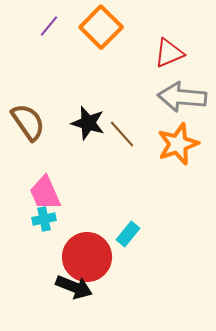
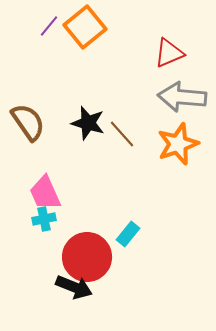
orange square: moved 16 px left; rotated 6 degrees clockwise
